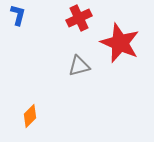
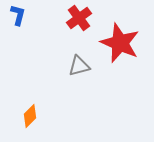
red cross: rotated 10 degrees counterclockwise
